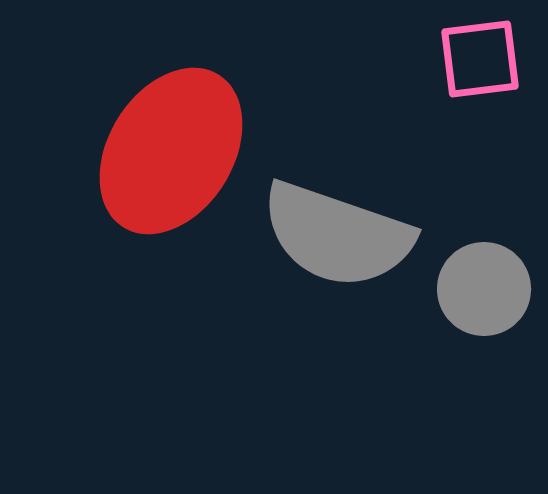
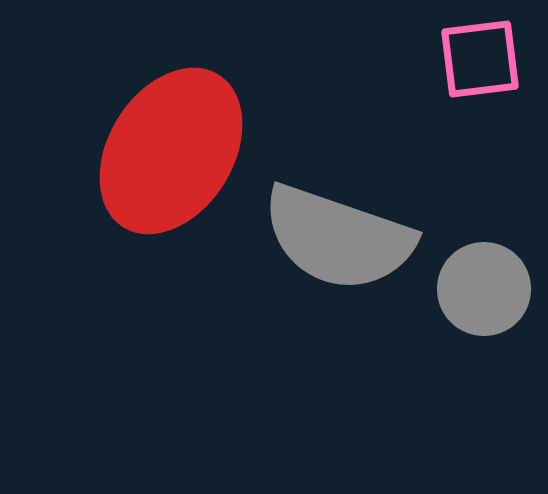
gray semicircle: moved 1 px right, 3 px down
